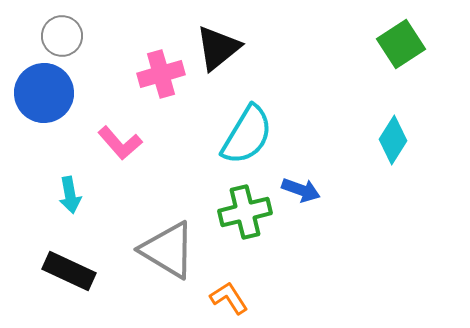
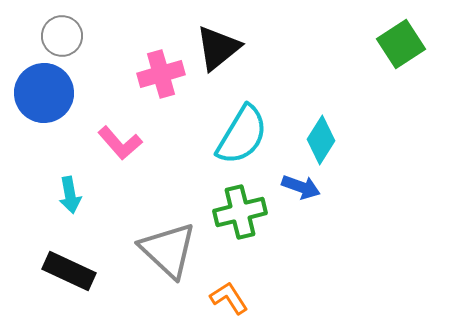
cyan semicircle: moved 5 px left
cyan diamond: moved 72 px left
blue arrow: moved 3 px up
green cross: moved 5 px left
gray triangle: rotated 12 degrees clockwise
